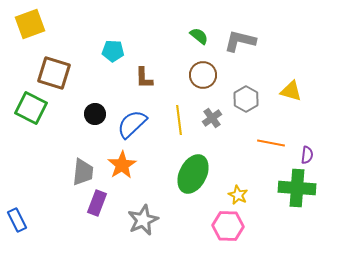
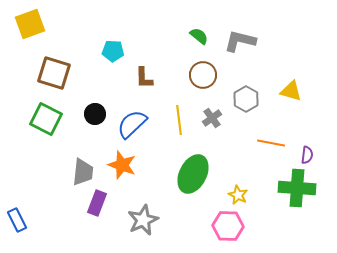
green square: moved 15 px right, 11 px down
orange star: rotated 20 degrees counterclockwise
